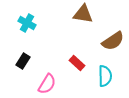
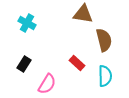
brown semicircle: moved 9 px left, 1 px up; rotated 70 degrees counterclockwise
black rectangle: moved 1 px right, 3 px down
